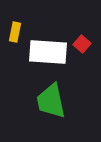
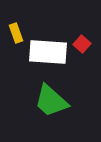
yellow rectangle: moved 1 px right, 1 px down; rotated 30 degrees counterclockwise
green trapezoid: rotated 36 degrees counterclockwise
